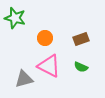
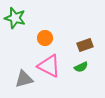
brown rectangle: moved 4 px right, 6 px down
green semicircle: rotated 48 degrees counterclockwise
